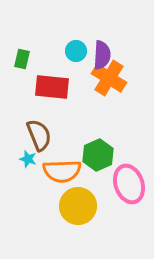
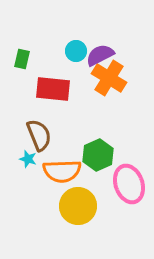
purple semicircle: moved 2 px left; rotated 120 degrees counterclockwise
red rectangle: moved 1 px right, 2 px down
